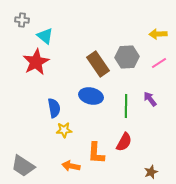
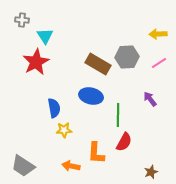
cyan triangle: rotated 18 degrees clockwise
brown rectangle: rotated 25 degrees counterclockwise
green line: moved 8 px left, 9 px down
